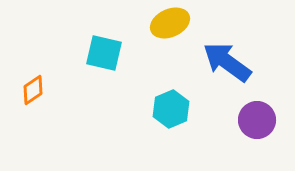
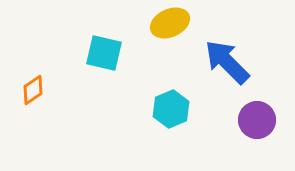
blue arrow: rotated 9 degrees clockwise
